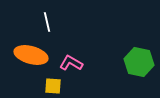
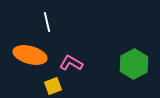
orange ellipse: moved 1 px left
green hexagon: moved 5 px left, 2 px down; rotated 20 degrees clockwise
yellow square: rotated 24 degrees counterclockwise
